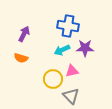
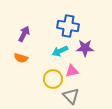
cyan arrow: moved 2 px left, 1 px down
